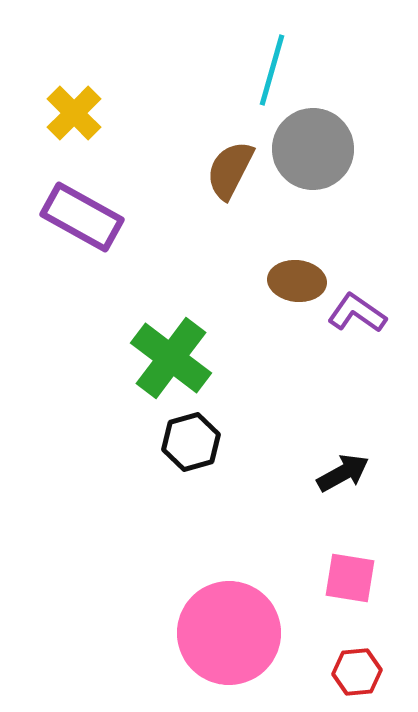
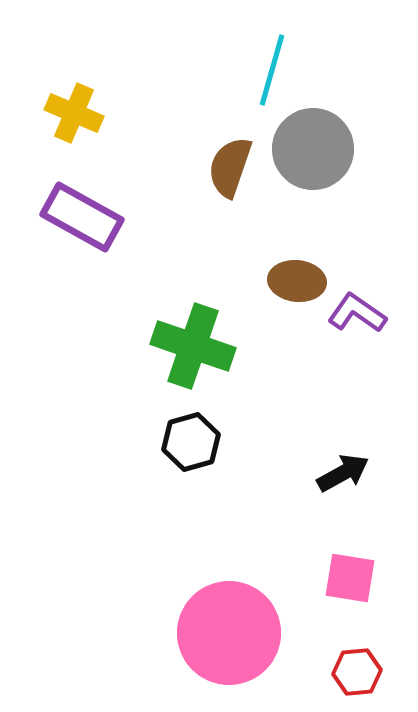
yellow cross: rotated 22 degrees counterclockwise
brown semicircle: moved 3 px up; rotated 8 degrees counterclockwise
green cross: moved 22 px right, 12 px up; rotated 18 degrees counterclockwise
